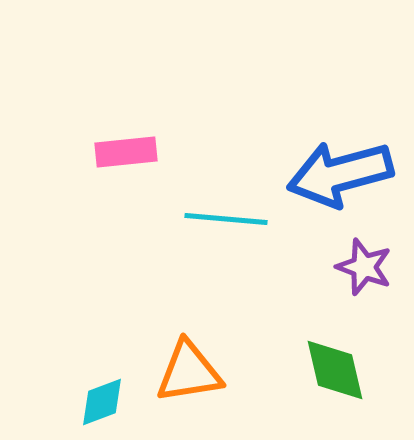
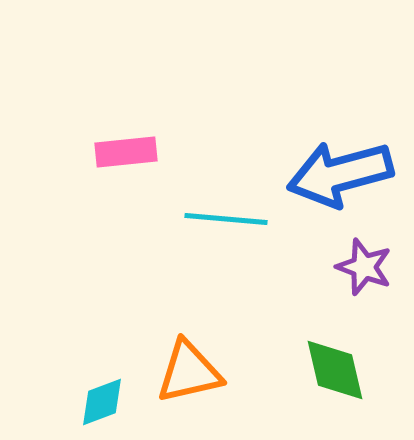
orange triangle: rotated 4 degrees counterclockwise
